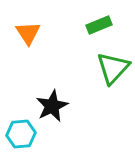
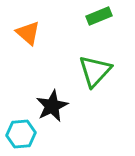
green rectangle: moved 9 px up
orange triangle: rotated 16 degrees counterclockwise
green triangle: moved 18 px left, 3 px down
